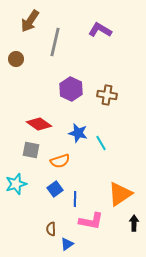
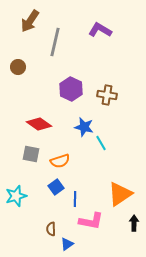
brown circle: moved 2 px right, 8 px down
blue star: moved 6 px right, 6 px up
gray square: moved 4 px down
cyan star: moved 12 px down
blue square: moved 1 px right, 2 px up
